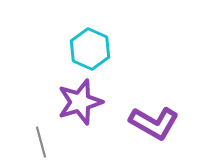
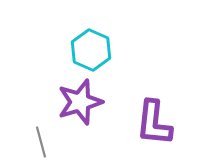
cyan hexagon: moved 1 px right, 1 px down
purple L-shape: rotated 66 degrees clockwise
